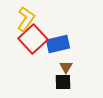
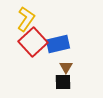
red square: moved 3 px down
